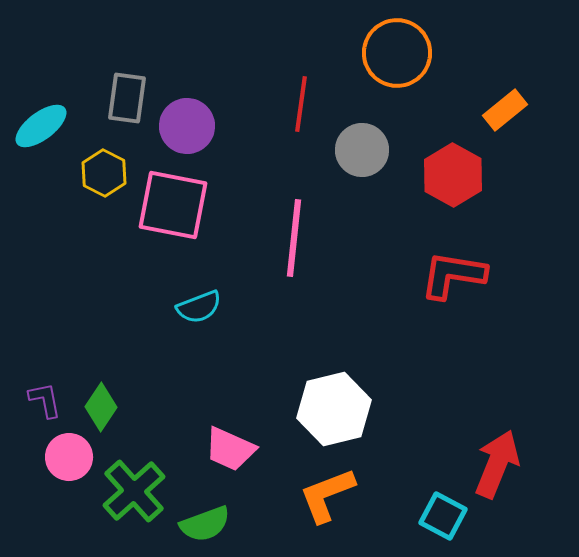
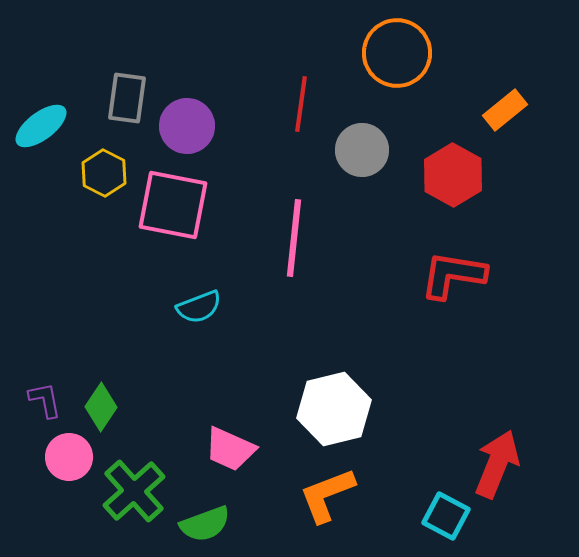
cyan square: moved 3 px right
